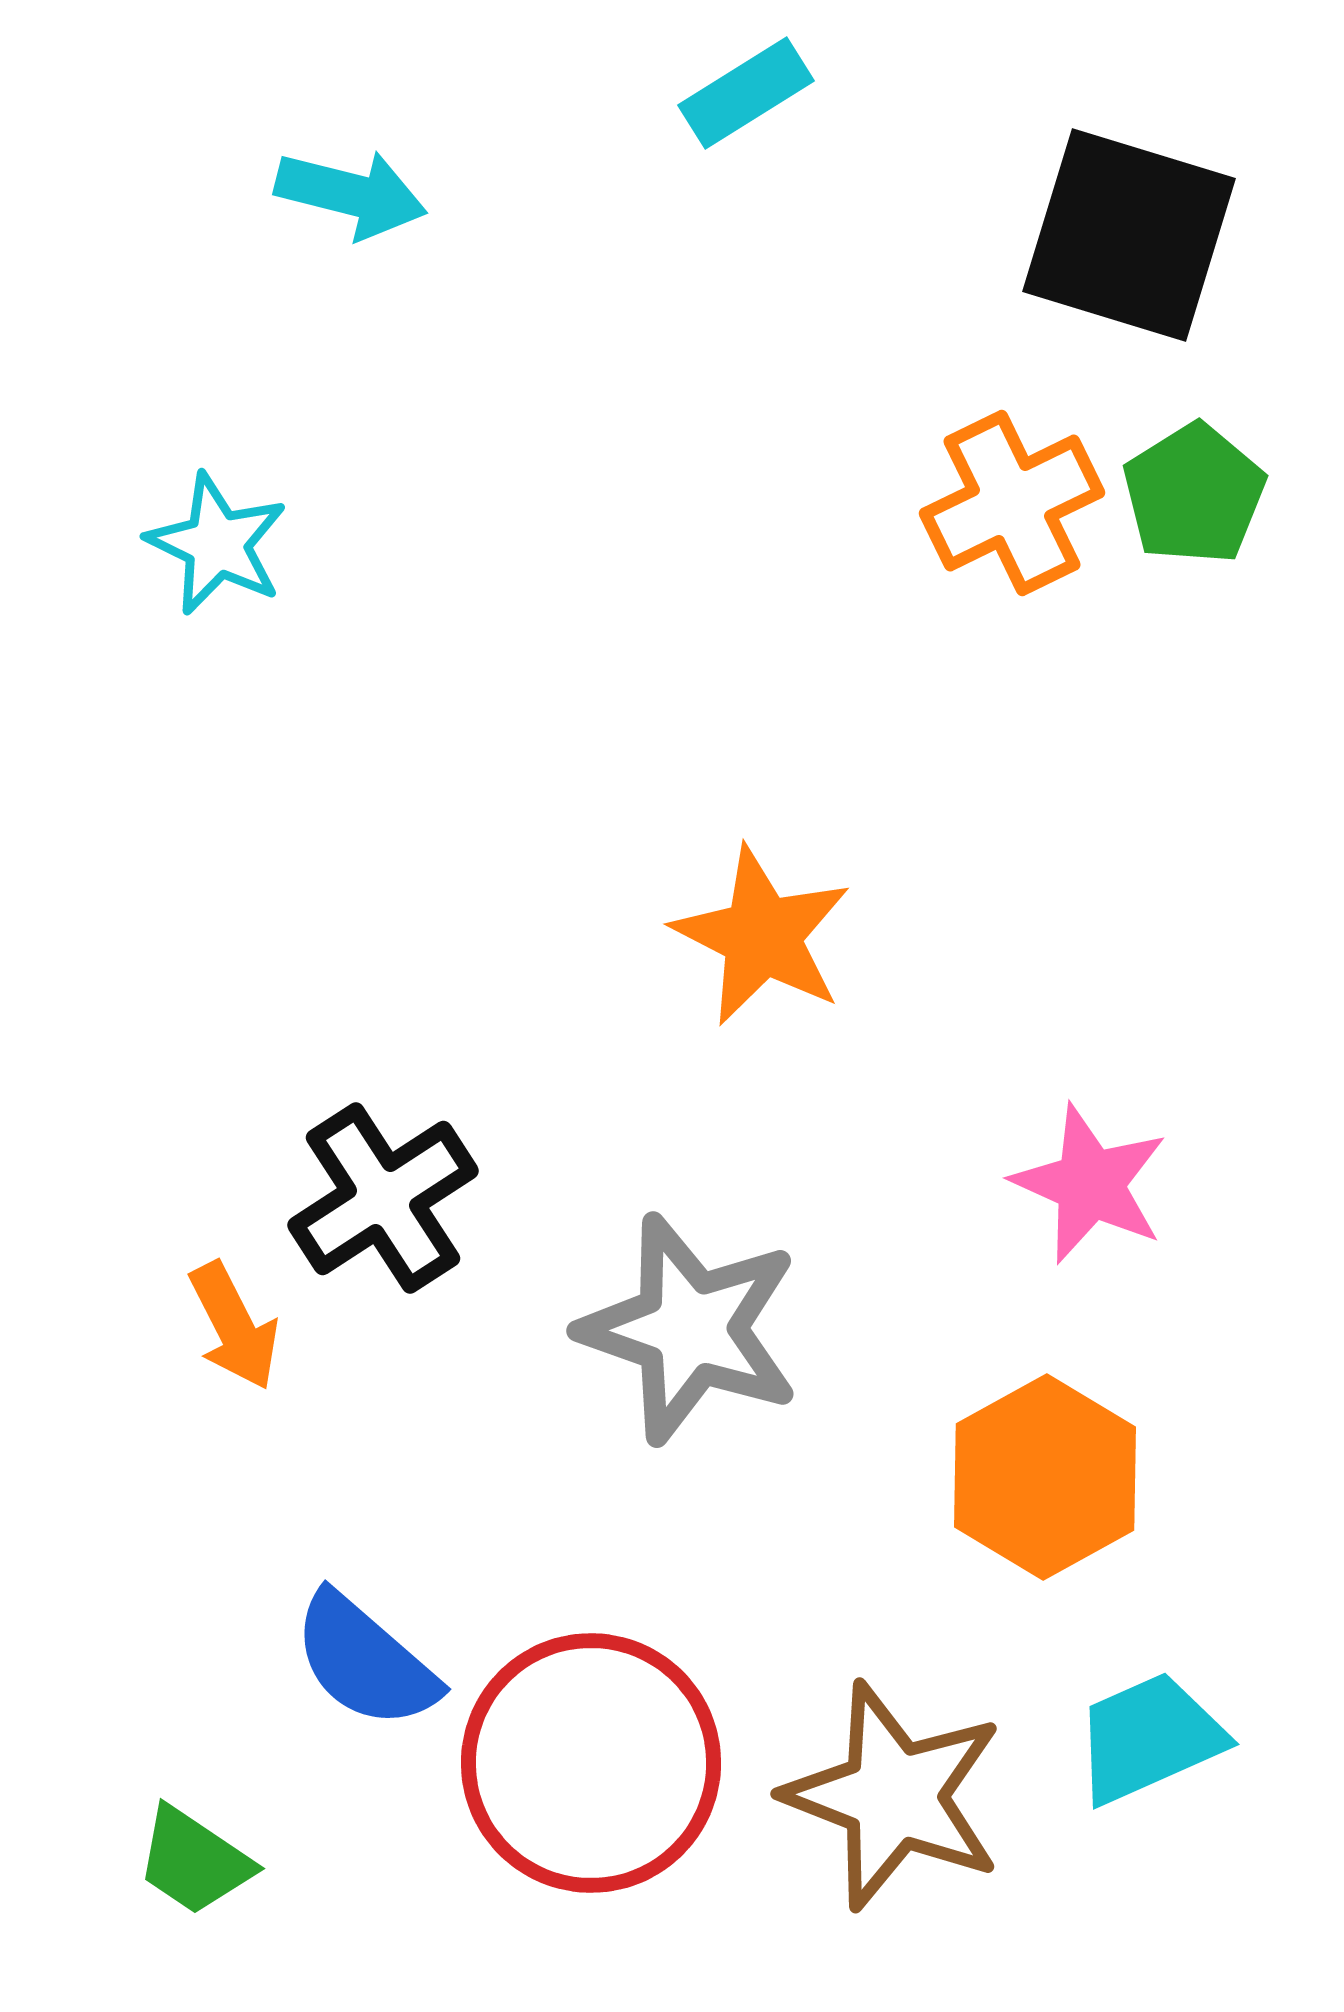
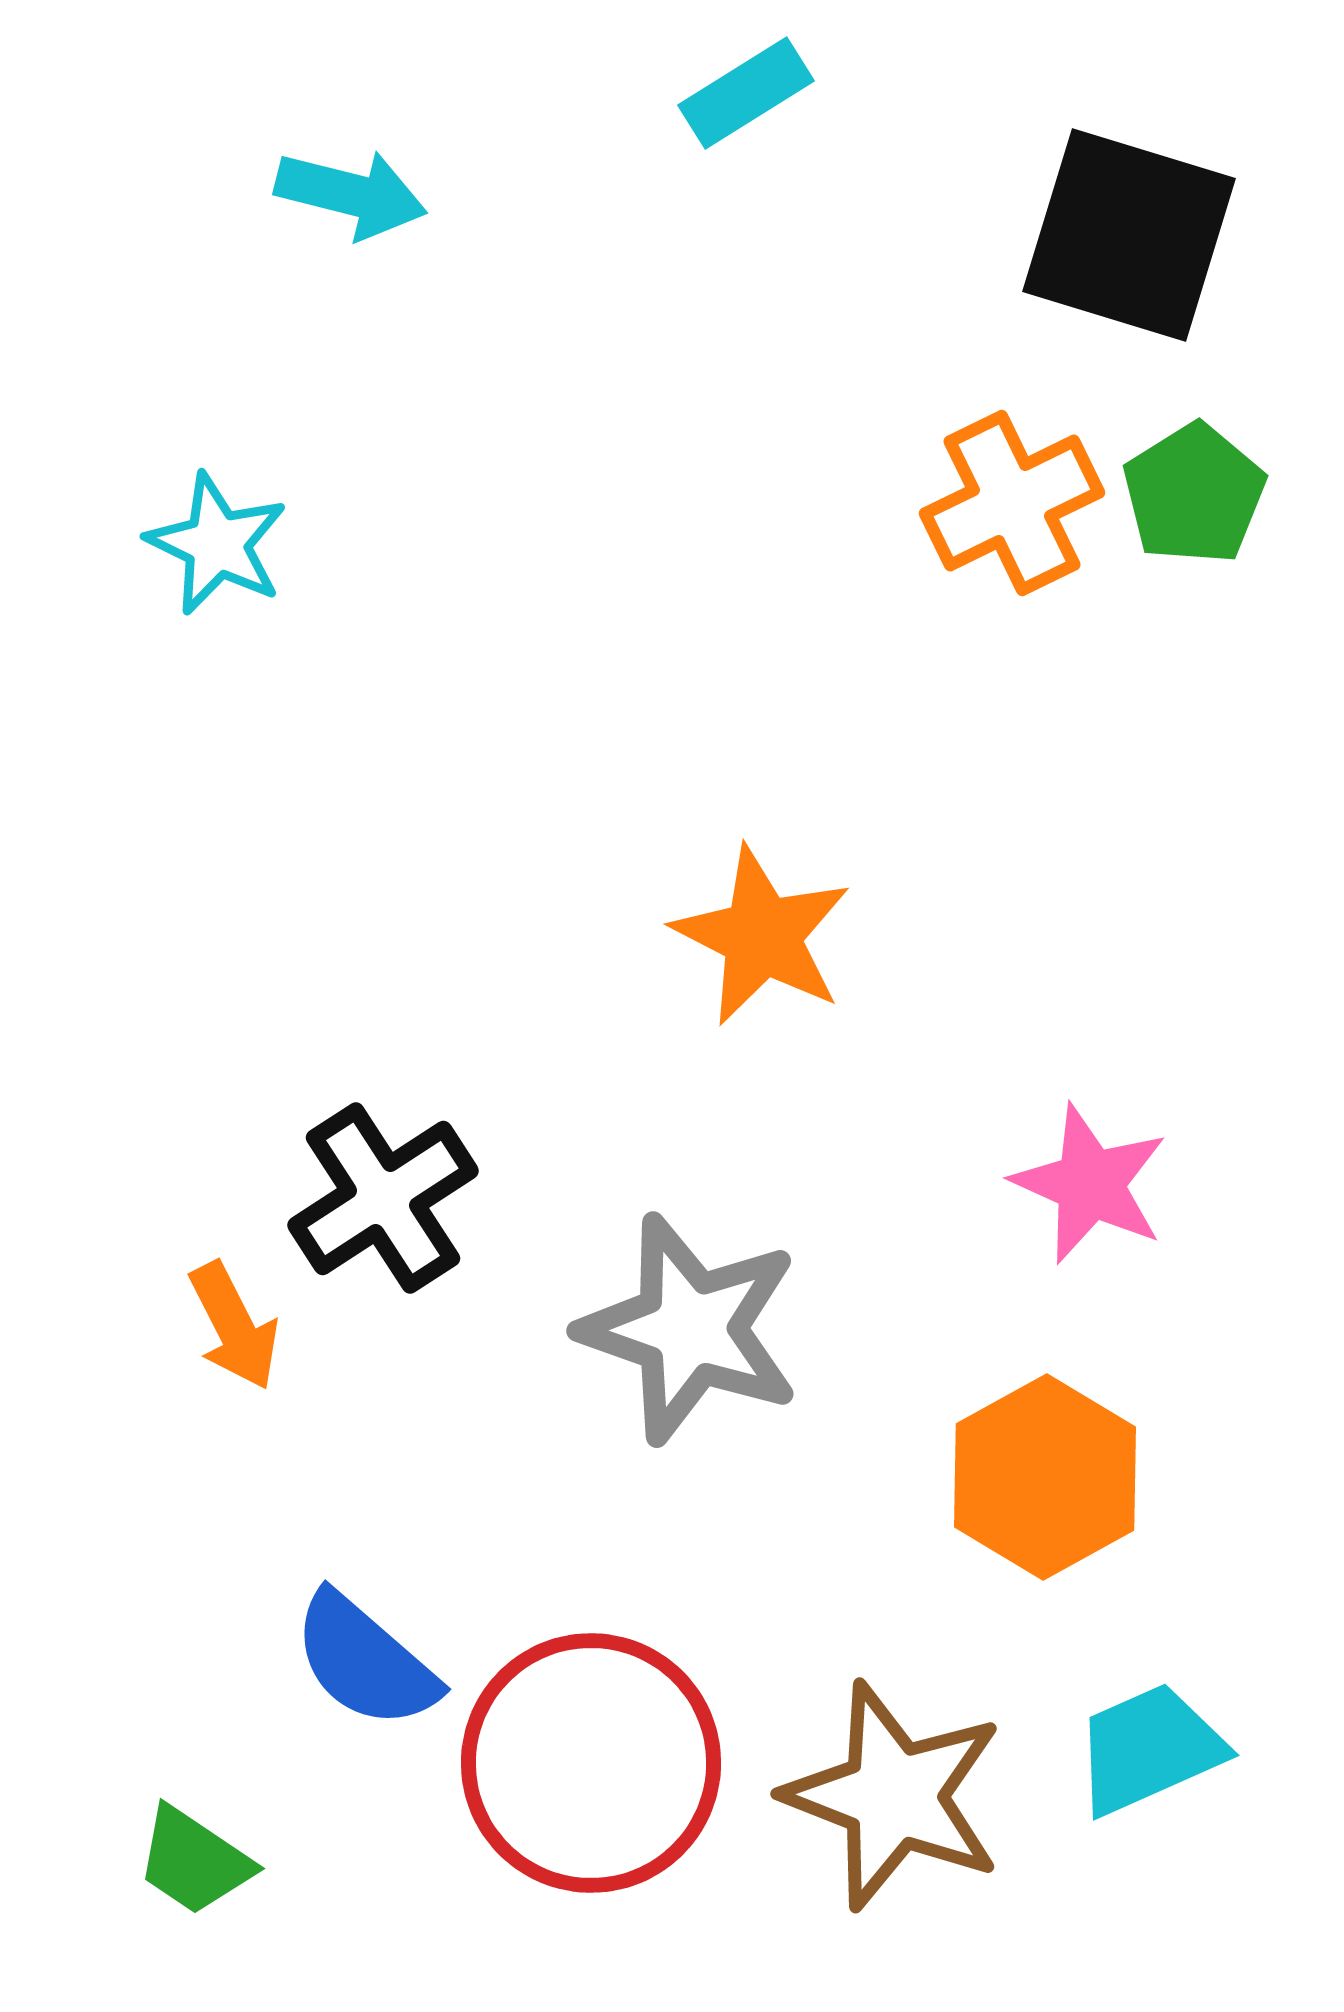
cyan trapezoid: moved 11 px down
